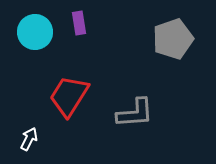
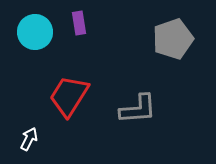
gray L-shape: moved 3 px right, 4 px up
